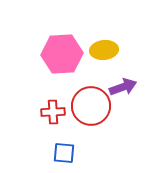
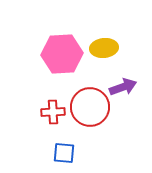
yellow ellipse: moved 2 px up
red circle: moved 1 px left, 1 px down
